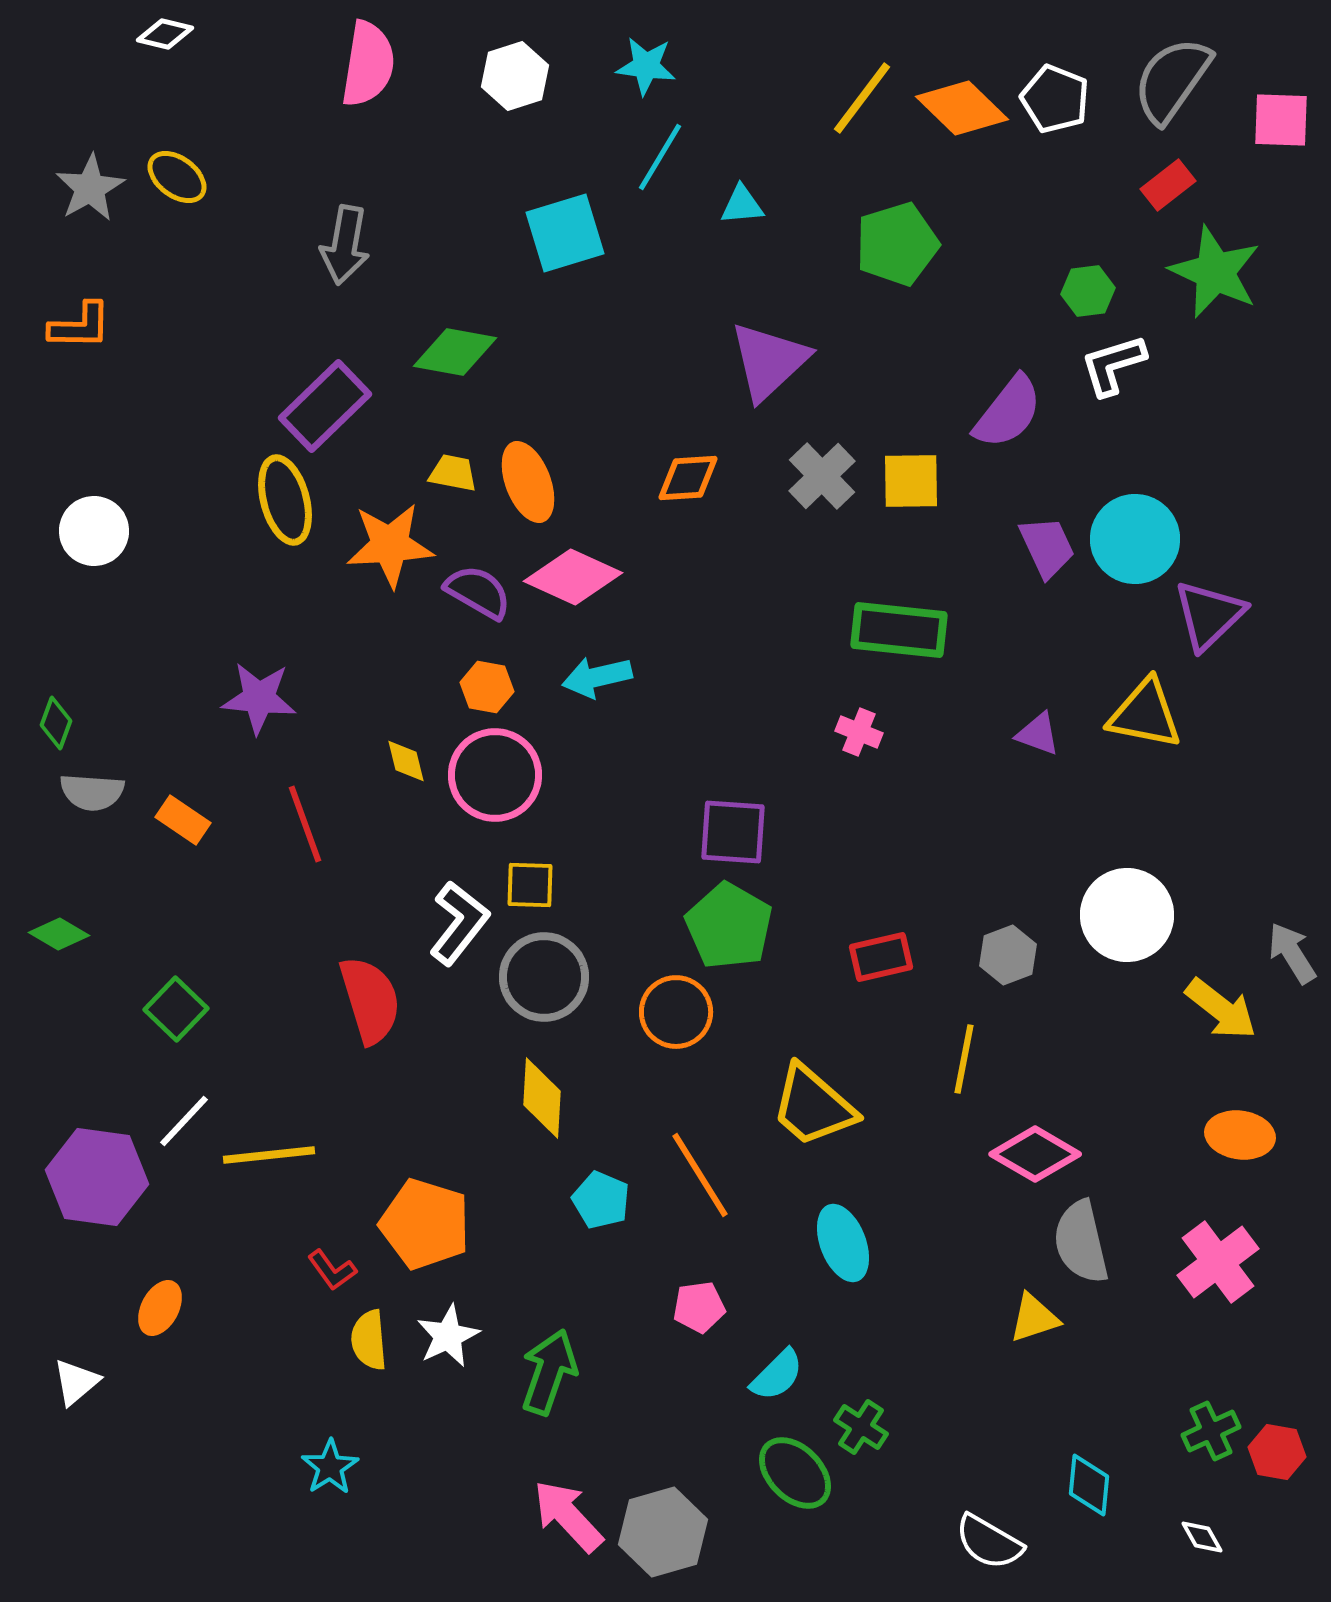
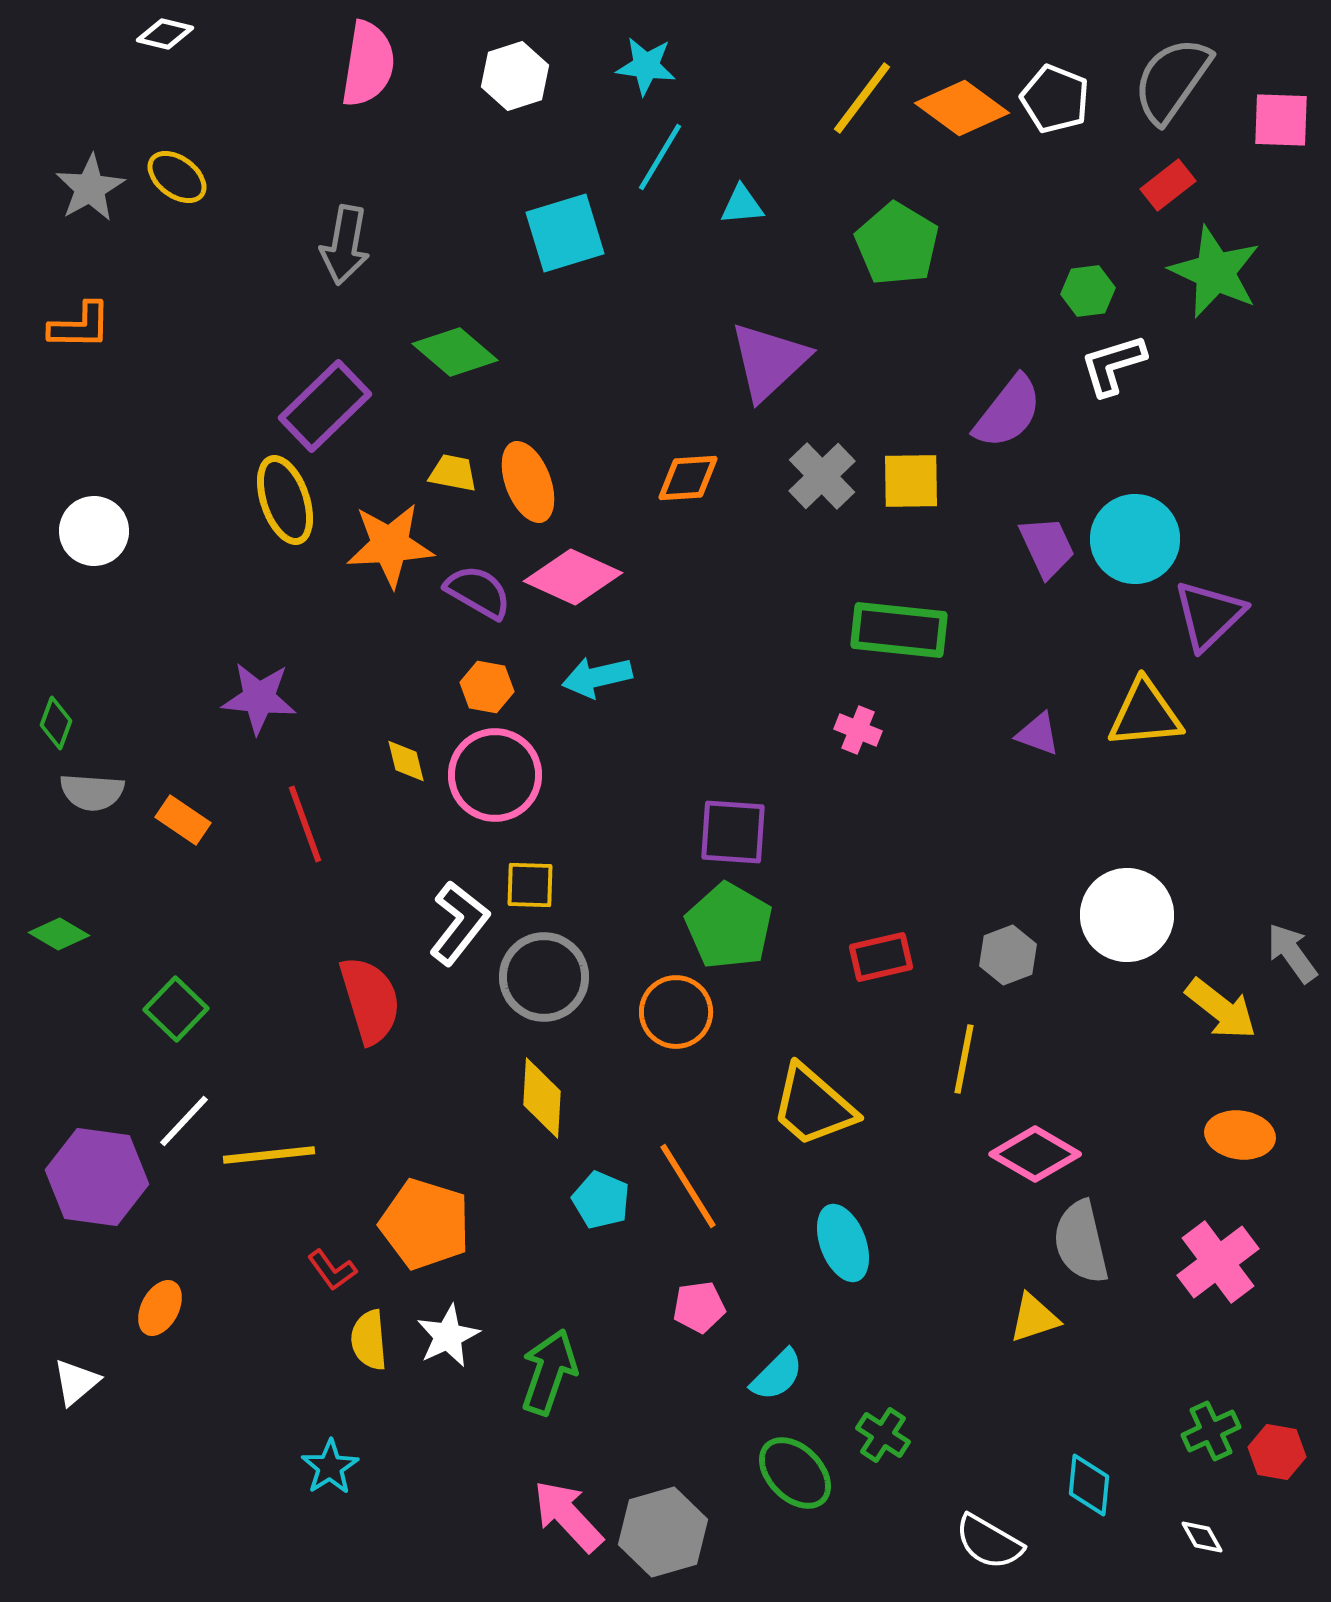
orange diamond at (962, 108): rotated 8 degrees counterclockwise
green pentagon at (897, 244): rotated 24 degrees counterclockwise
green diamond at (455, 352): rotated 30 degrees clockwise
yellow ellipse at (285, 500): rotated 4 degrees counterclockwise
yellow triangle at (1145, 714): rotated 16 degrees counterclockwise
pink cross at (859, 732): moved 1 px left, 2 px up
gray arrow at (1292, 953): rotated 4 degrees counterclockwise
orange line at (700, 1175): moved 12 px left, 11 px down
green cross at (861, 1427): moved 22 px right, 8 px down
